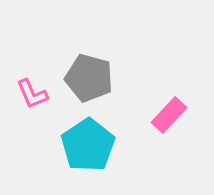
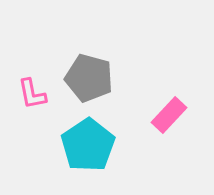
pink L-shape: rotated 12 degrees clockwise
